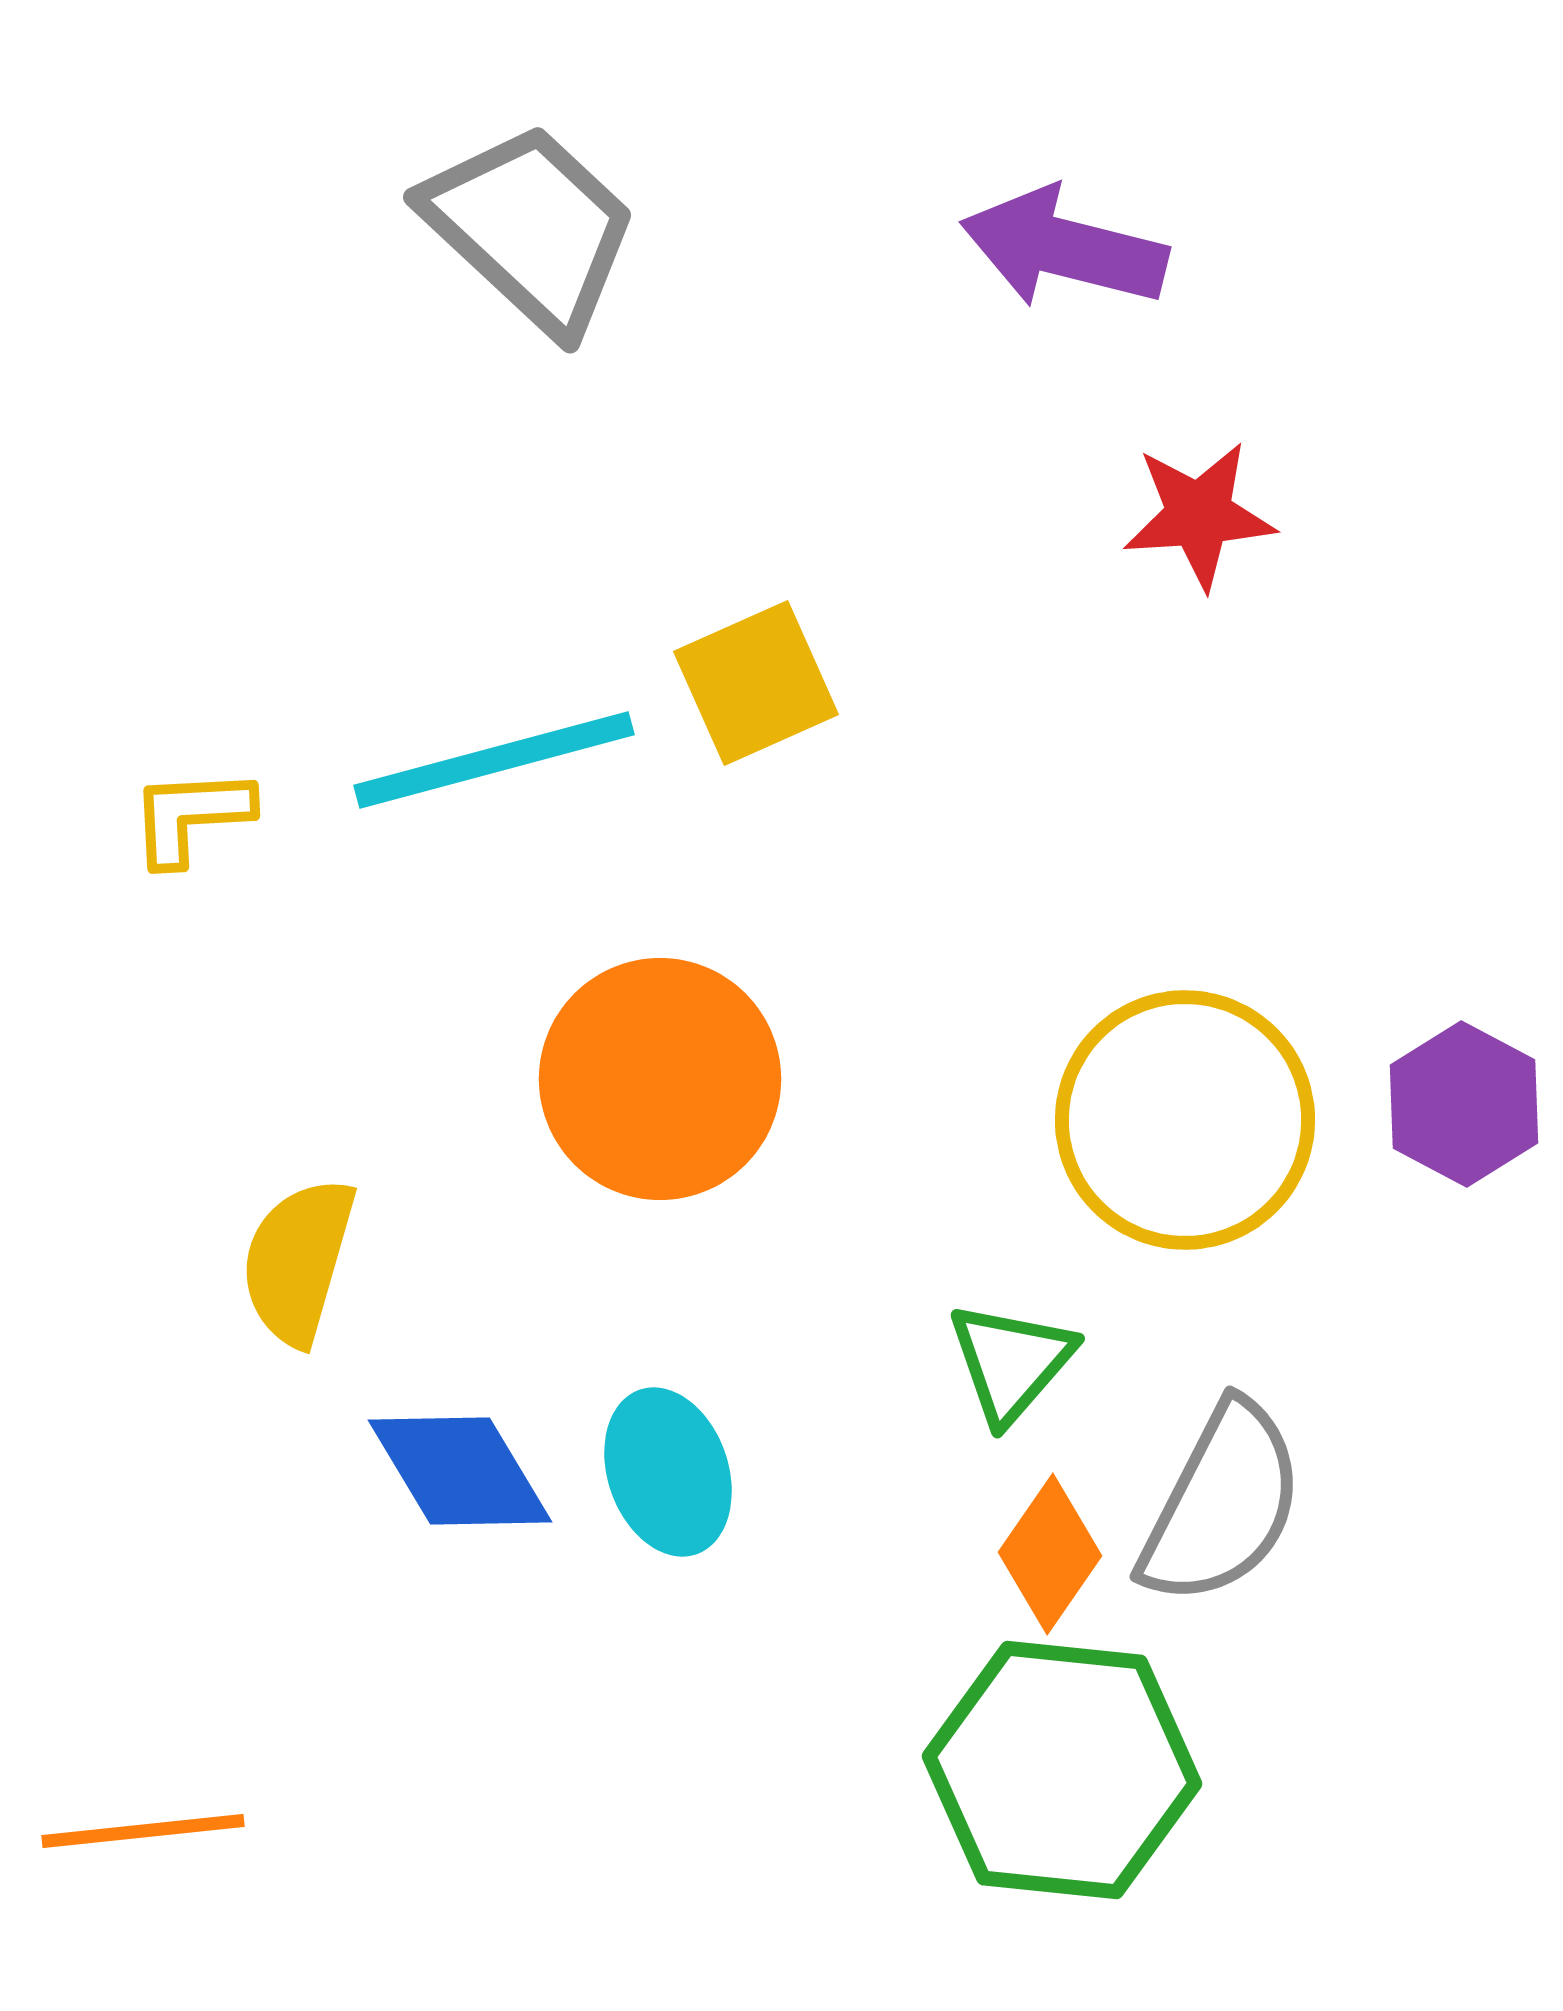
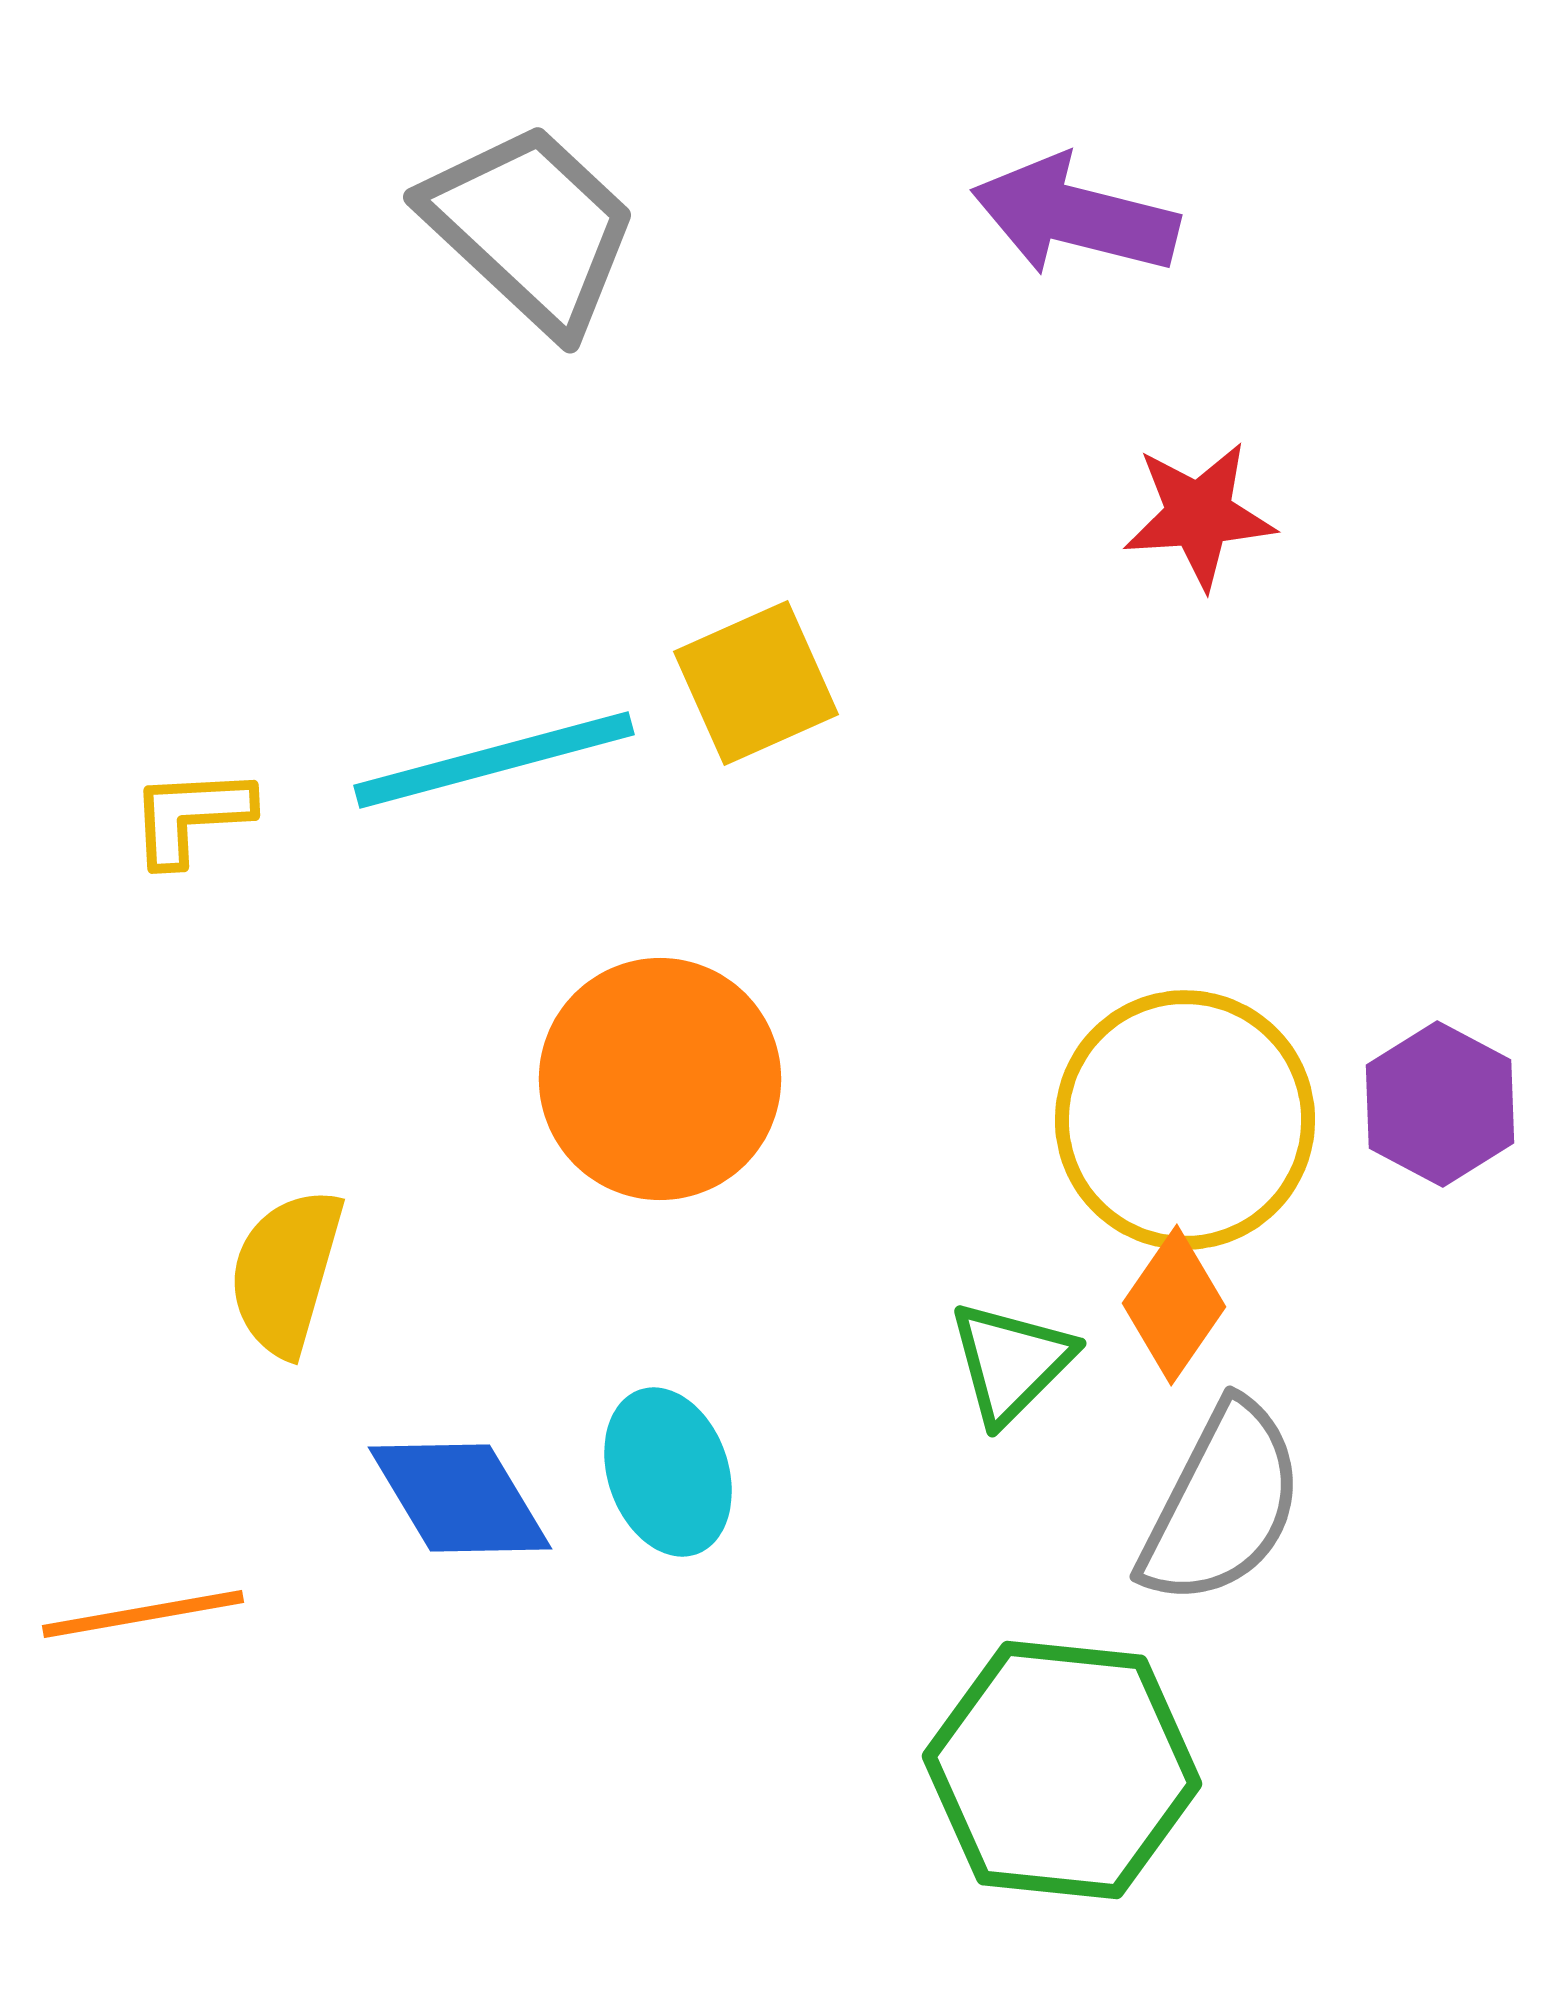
purple arrow: moved 11 px right, 32 px up
purple hexagon: moved 24 px left
yellow semicircle: moved 12 px left, 11 px down
green triangle: rotated 4 degrees clockwise
blue diamond: moved 27 px down
orange diamond: moved 124 px right, 249 px up
orange line: moved 217 px up; rotated 4 degrees counterclockwise
